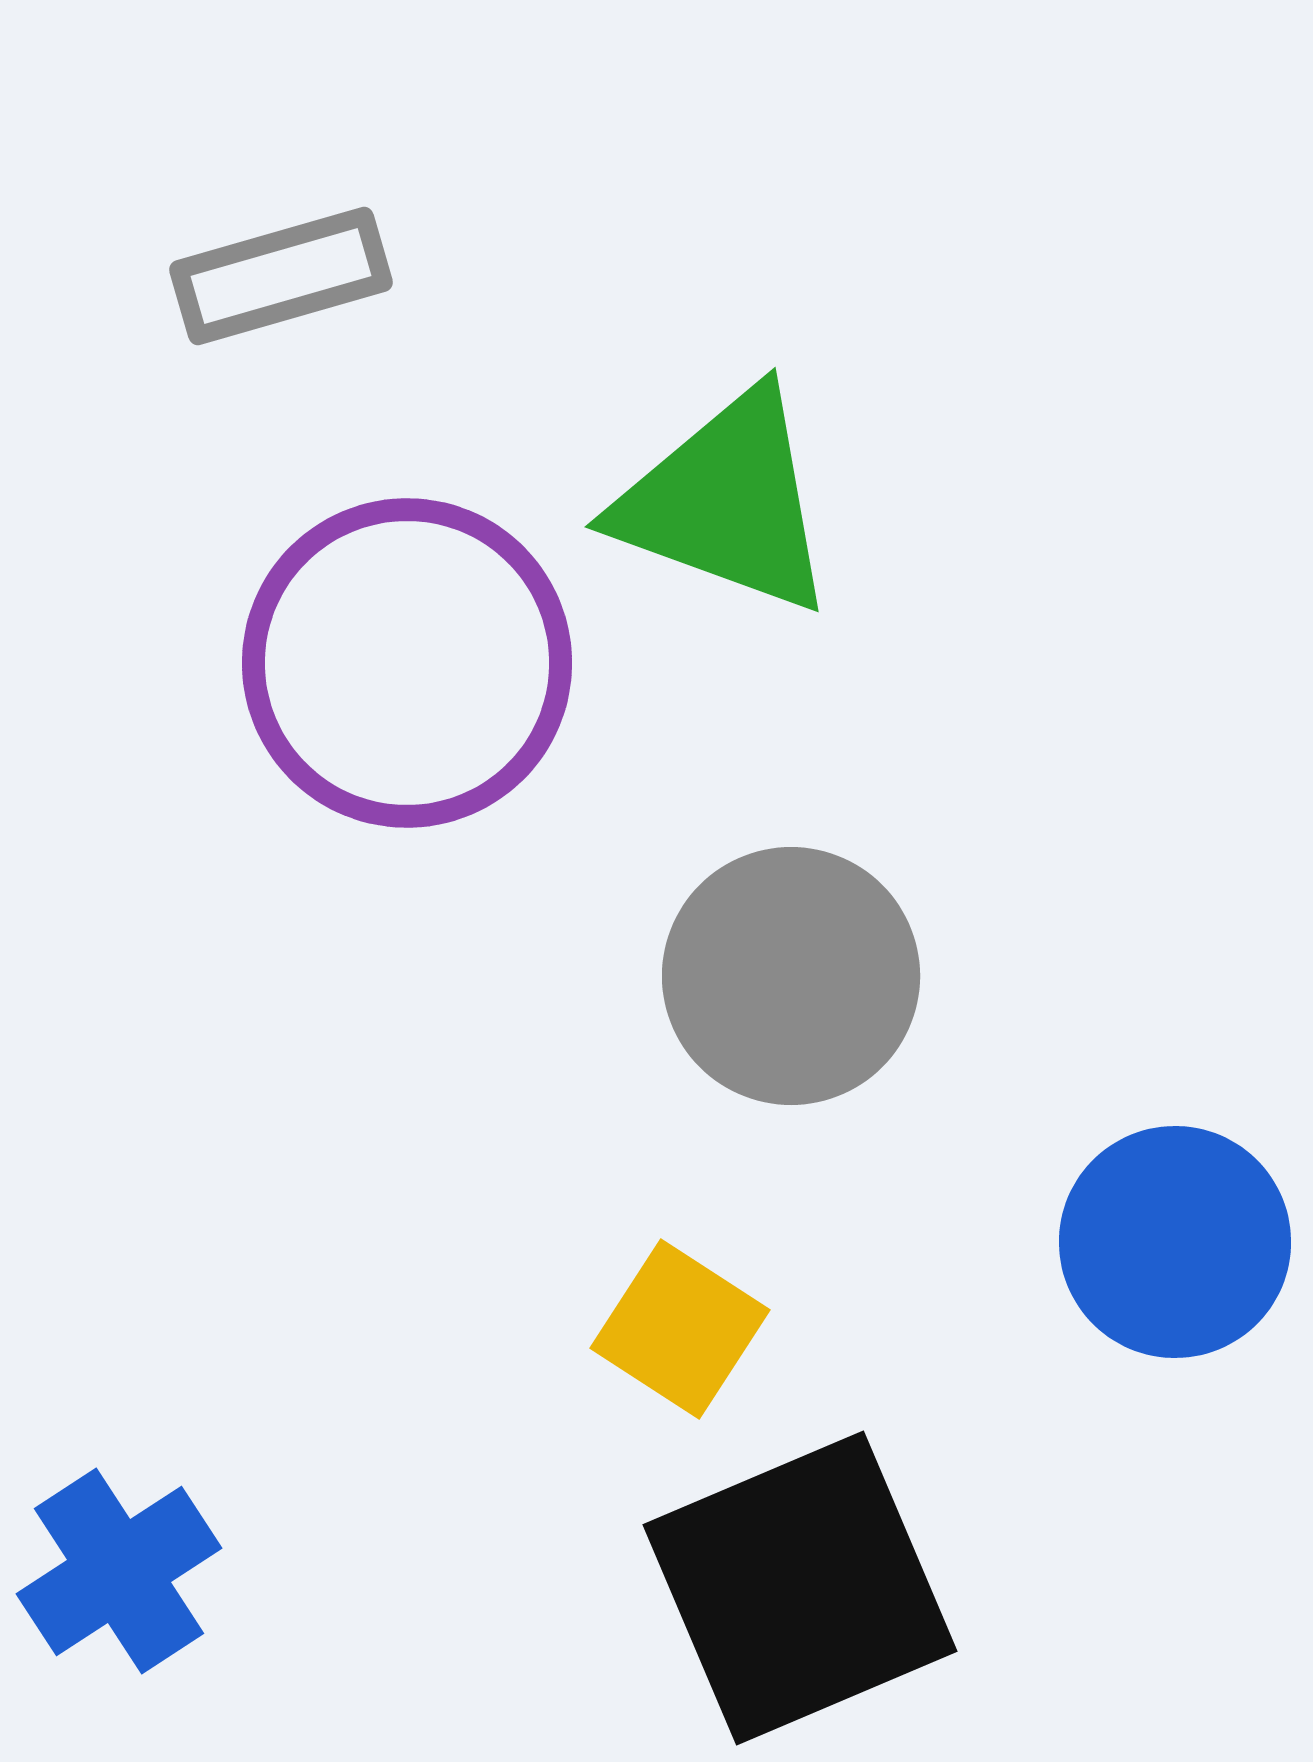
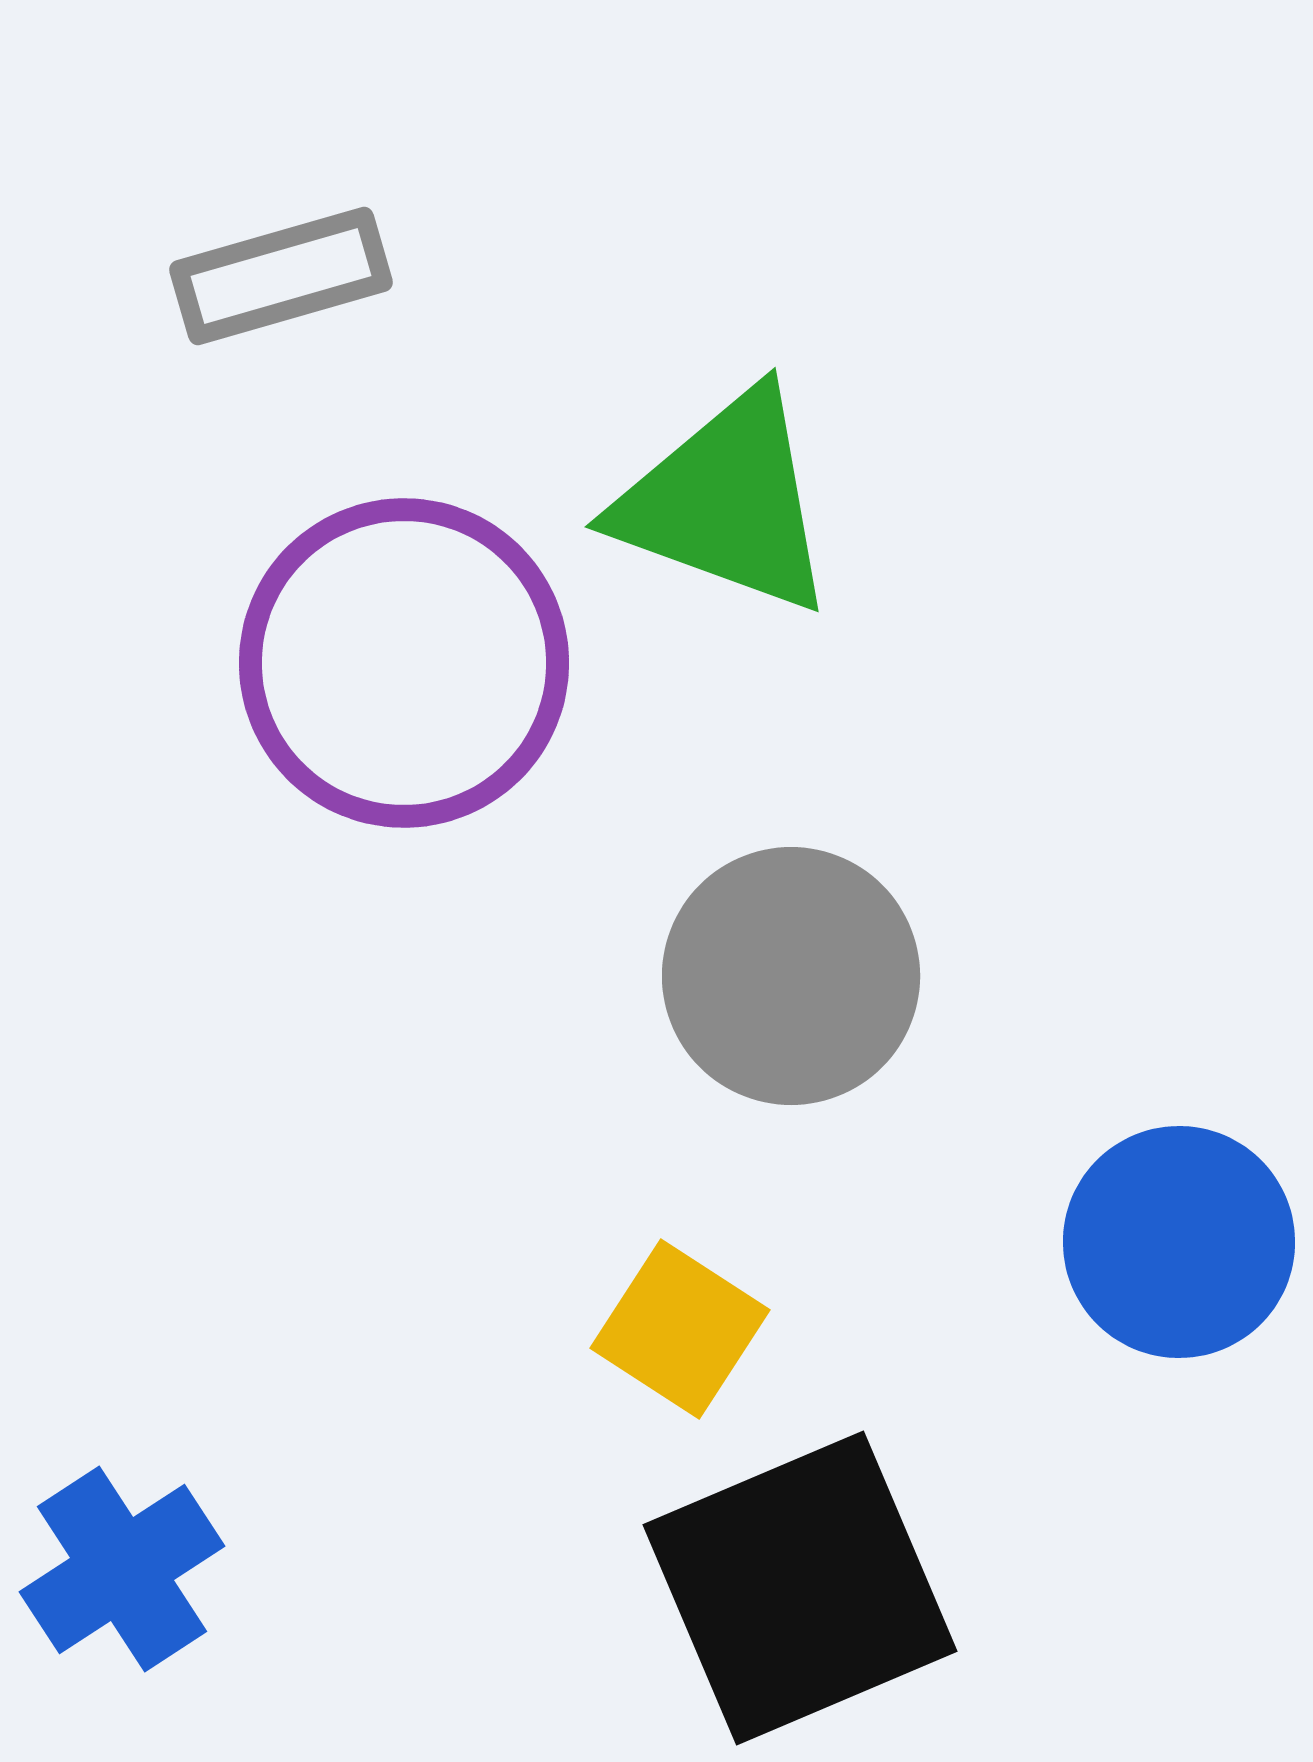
purple circle: moved 3 px left
blue circle: moved 4 px right
blue cross: moved 3 px right, 2 px up
